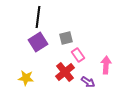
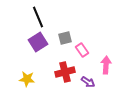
black line: rotated 30 degrees counterclockwise
gray square: moved 1 px left
pink rectangle: moved 4 px right, 5 px up
red cross: rotated 24 degrees clockwise
yellow star: moved 1 px right, 1 px down
